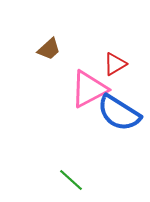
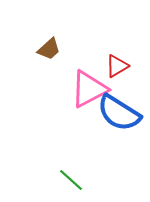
red triangle: moved 2 px right, 2 px down
